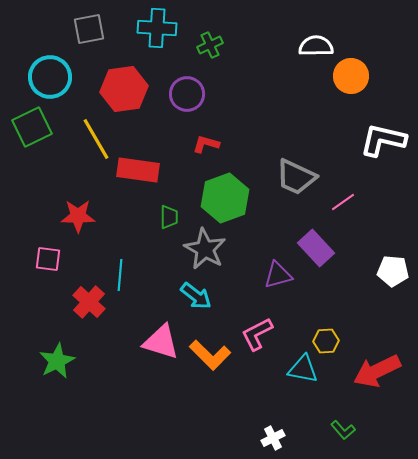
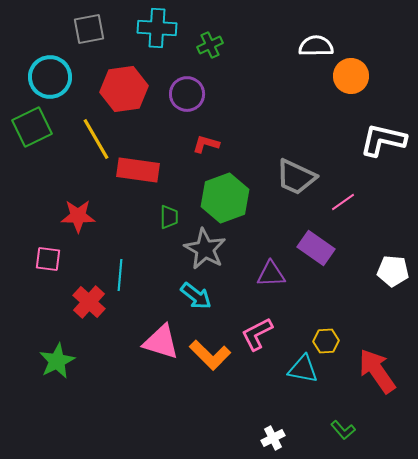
purple rectangle: rotated 12 degrees counterclockwise
purple triangle: moved 7 px left, 1 px up; rotated 12 degrees clockwise
red arrow: rotated 81 degrees clockwise
